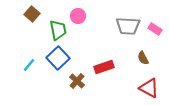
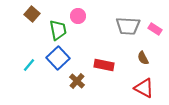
red rectangle: moved 2 px up; rotated 30 degrees clockwise
red triangle: moved 5 px left
